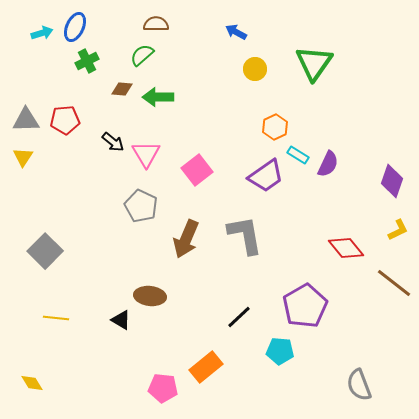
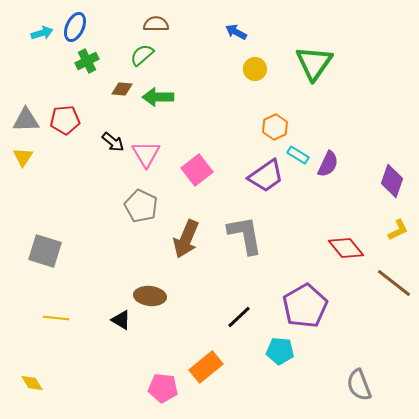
gray square: rotated 28 degrees counterclockwise
